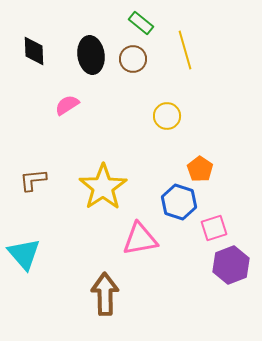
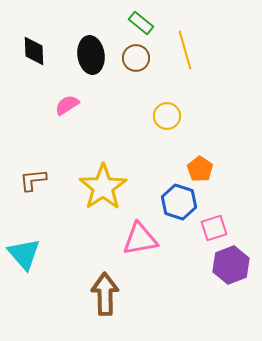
brown circle: moved 3 px right, 1 px up
